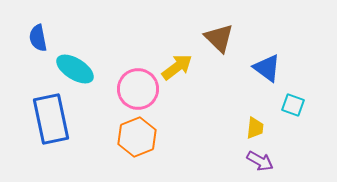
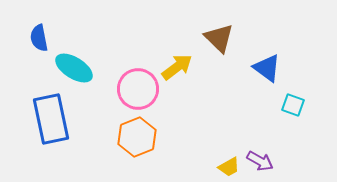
blue semicircle: moved 1 px right
cyan ellipse: moved 1 px left, 1 px up
yellow trapezoid: moved 26 px left, 39 px down; rotated 55 degrees clockwise
